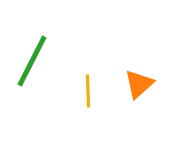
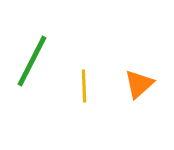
yellow line: moved 4 px left, 5 px up
